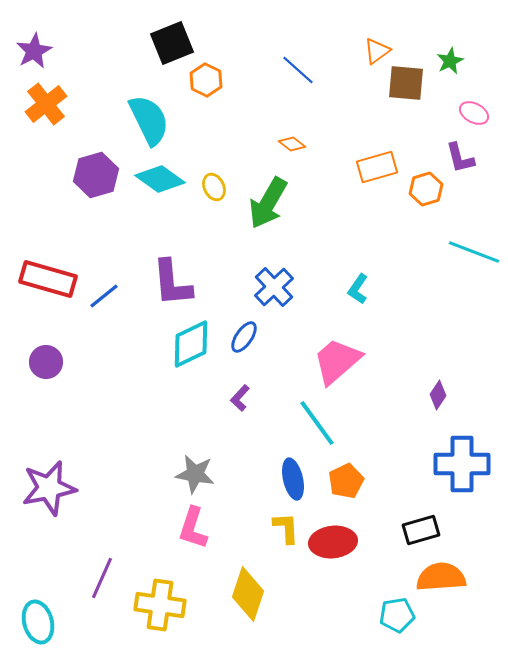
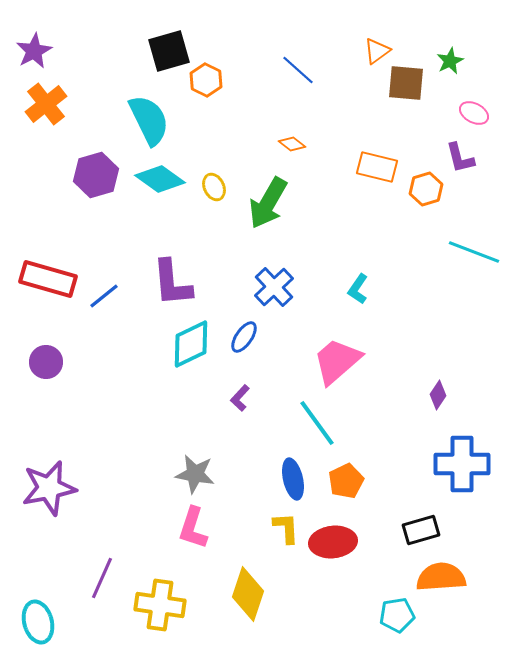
black square at (172, 43): moved 3 px left, 8 px down; rotated 6 degrees clockwise
orange rectangle at (377, 167): rotated 30 degrees clockwise
